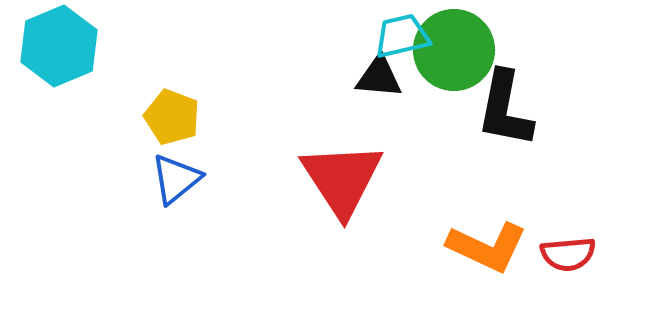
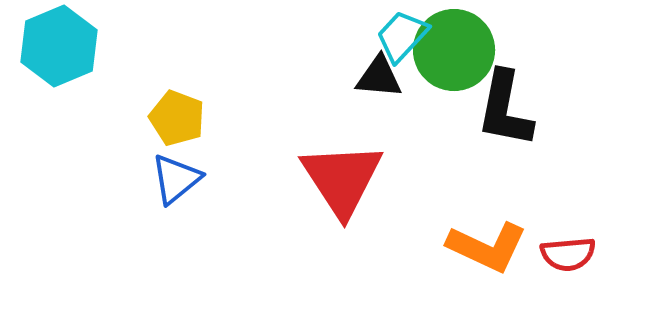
cyan trapezoid: rotated 34 degrees counterclockwise
yellow pentagon: moved 5 px right, 1 px down
